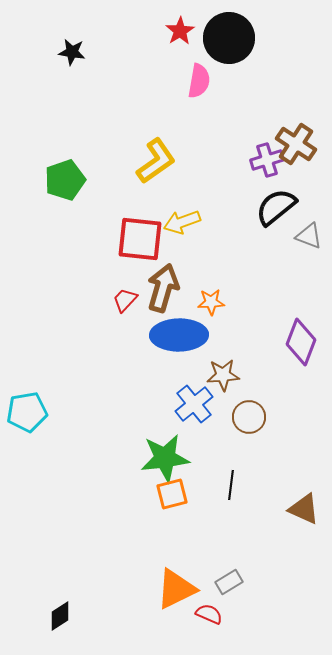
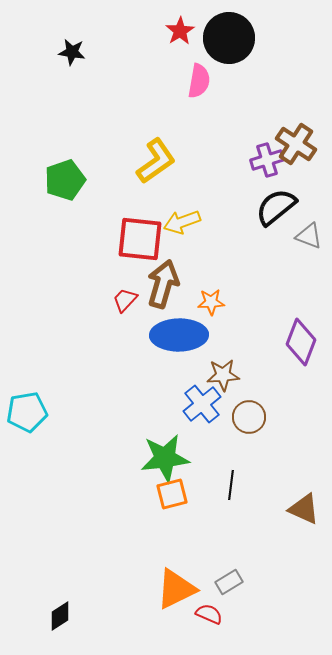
brown arrow: moved 4 px up
blue cross: moved 8 px right
